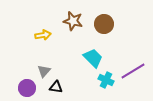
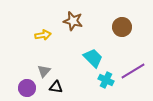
brown circle: moved 18 px right, 3 px down
